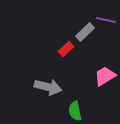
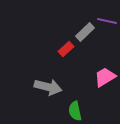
purple line: moved 1 px right, 1 px down
pink trapezoid: moved 1 px down
